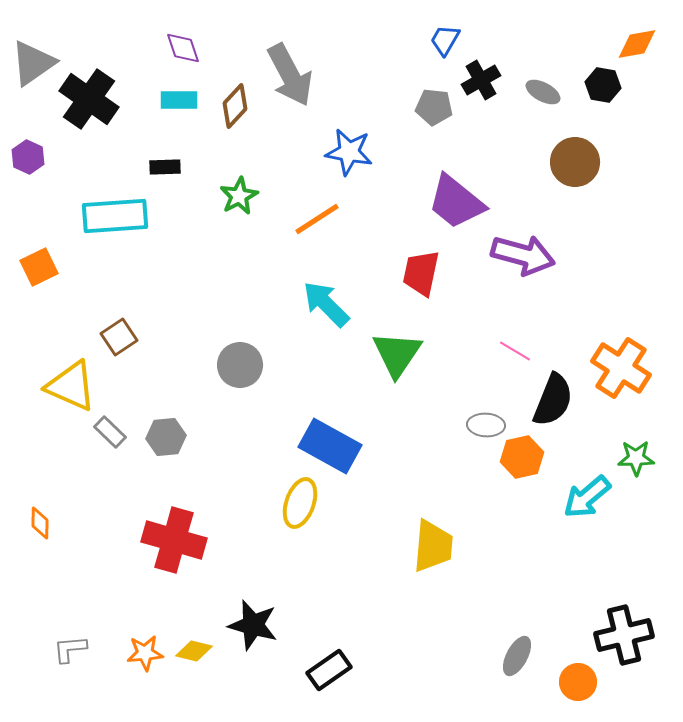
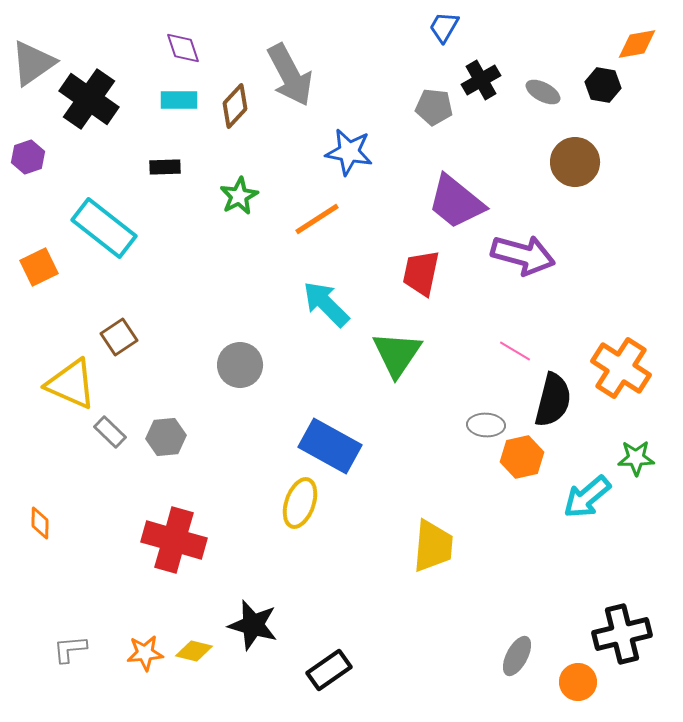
blue trapezoid at (445, 40): moved 1 px left, 13 px up
purple hexagon at (28, 157): rotated 16 degrees clockwise
cyan rectangle at (115, 216): moved 11 px left, 12 px down; rotated 42 degrees clockwise
yellow triangle at (71, 386): moved 2 px up
black semicircle at (553, 400): rotated 8 degrees counterclockwise
black cross at (624, 635): moved 2 px left, 1 px up
